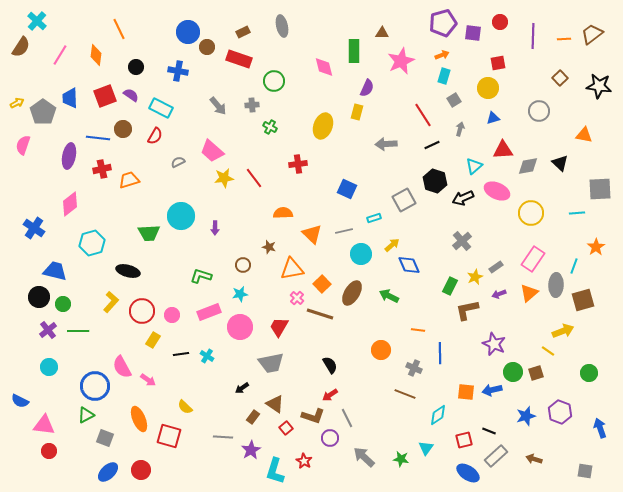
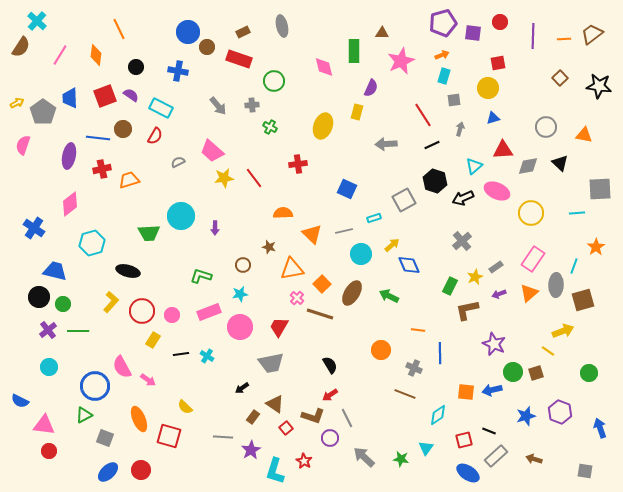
purple semicircle at (367, 88): moved 4 px right
gray square at (454, 100): rotated 24 degrees clockwise
gray circle at (539, 111): moved 7 px right, 16 px down
green triangle at (86, 415): moved 2 px left
